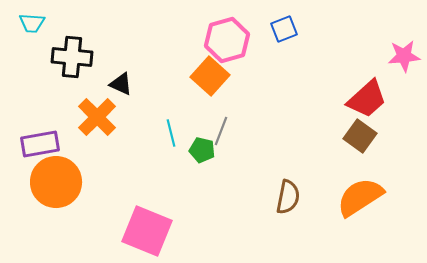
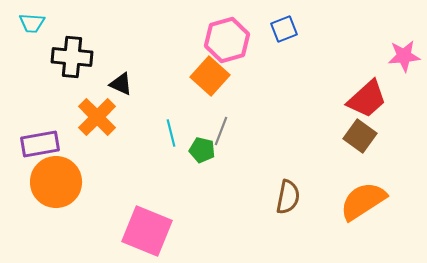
orange semicircle: moved 3 px right, 4 px down
